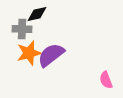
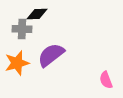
black diamond: rotated 10 degrees clockwise
orange star: moved 12 px left, 10 px down
